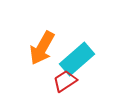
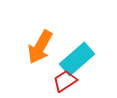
orange arrow: moved 2 px left, 1 px up
